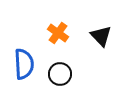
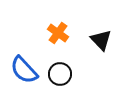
black triangle: moved 4 px down
blue semicircle: moved 6 px down; rotated 140 degrees clockwise
